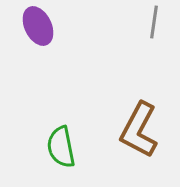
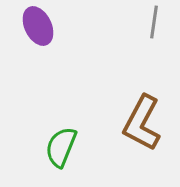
brown L-shape: moved 3 px right, 7 px up
green semicircle: rotated 33 degrees clockwise
